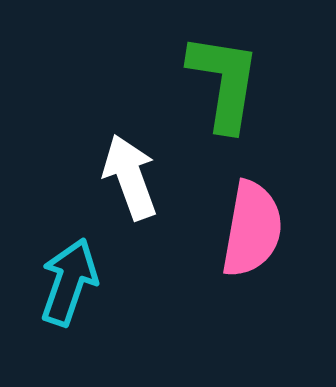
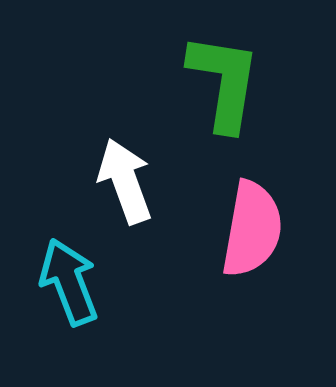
white arrow: moved 5 px left, 4 px down
cyan arrow: rotated 40 degrees counterclockwise
